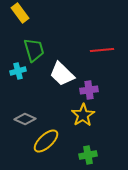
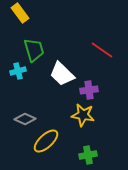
red line: rotated 40 degrees clockwise
yellow star: rotated 30 degrees counterclockwise
